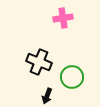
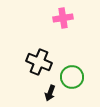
black arrow: moved 3 px right, 3 px up
